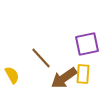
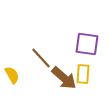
purple square: rotated 20 degrees clockwise
brown arrow: rotated 104 degrees counterclockwise
